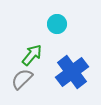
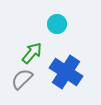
green arrow: moved 2 px up
blue cross: moved 6 px left; rotated 20 degrees counterclockwise
